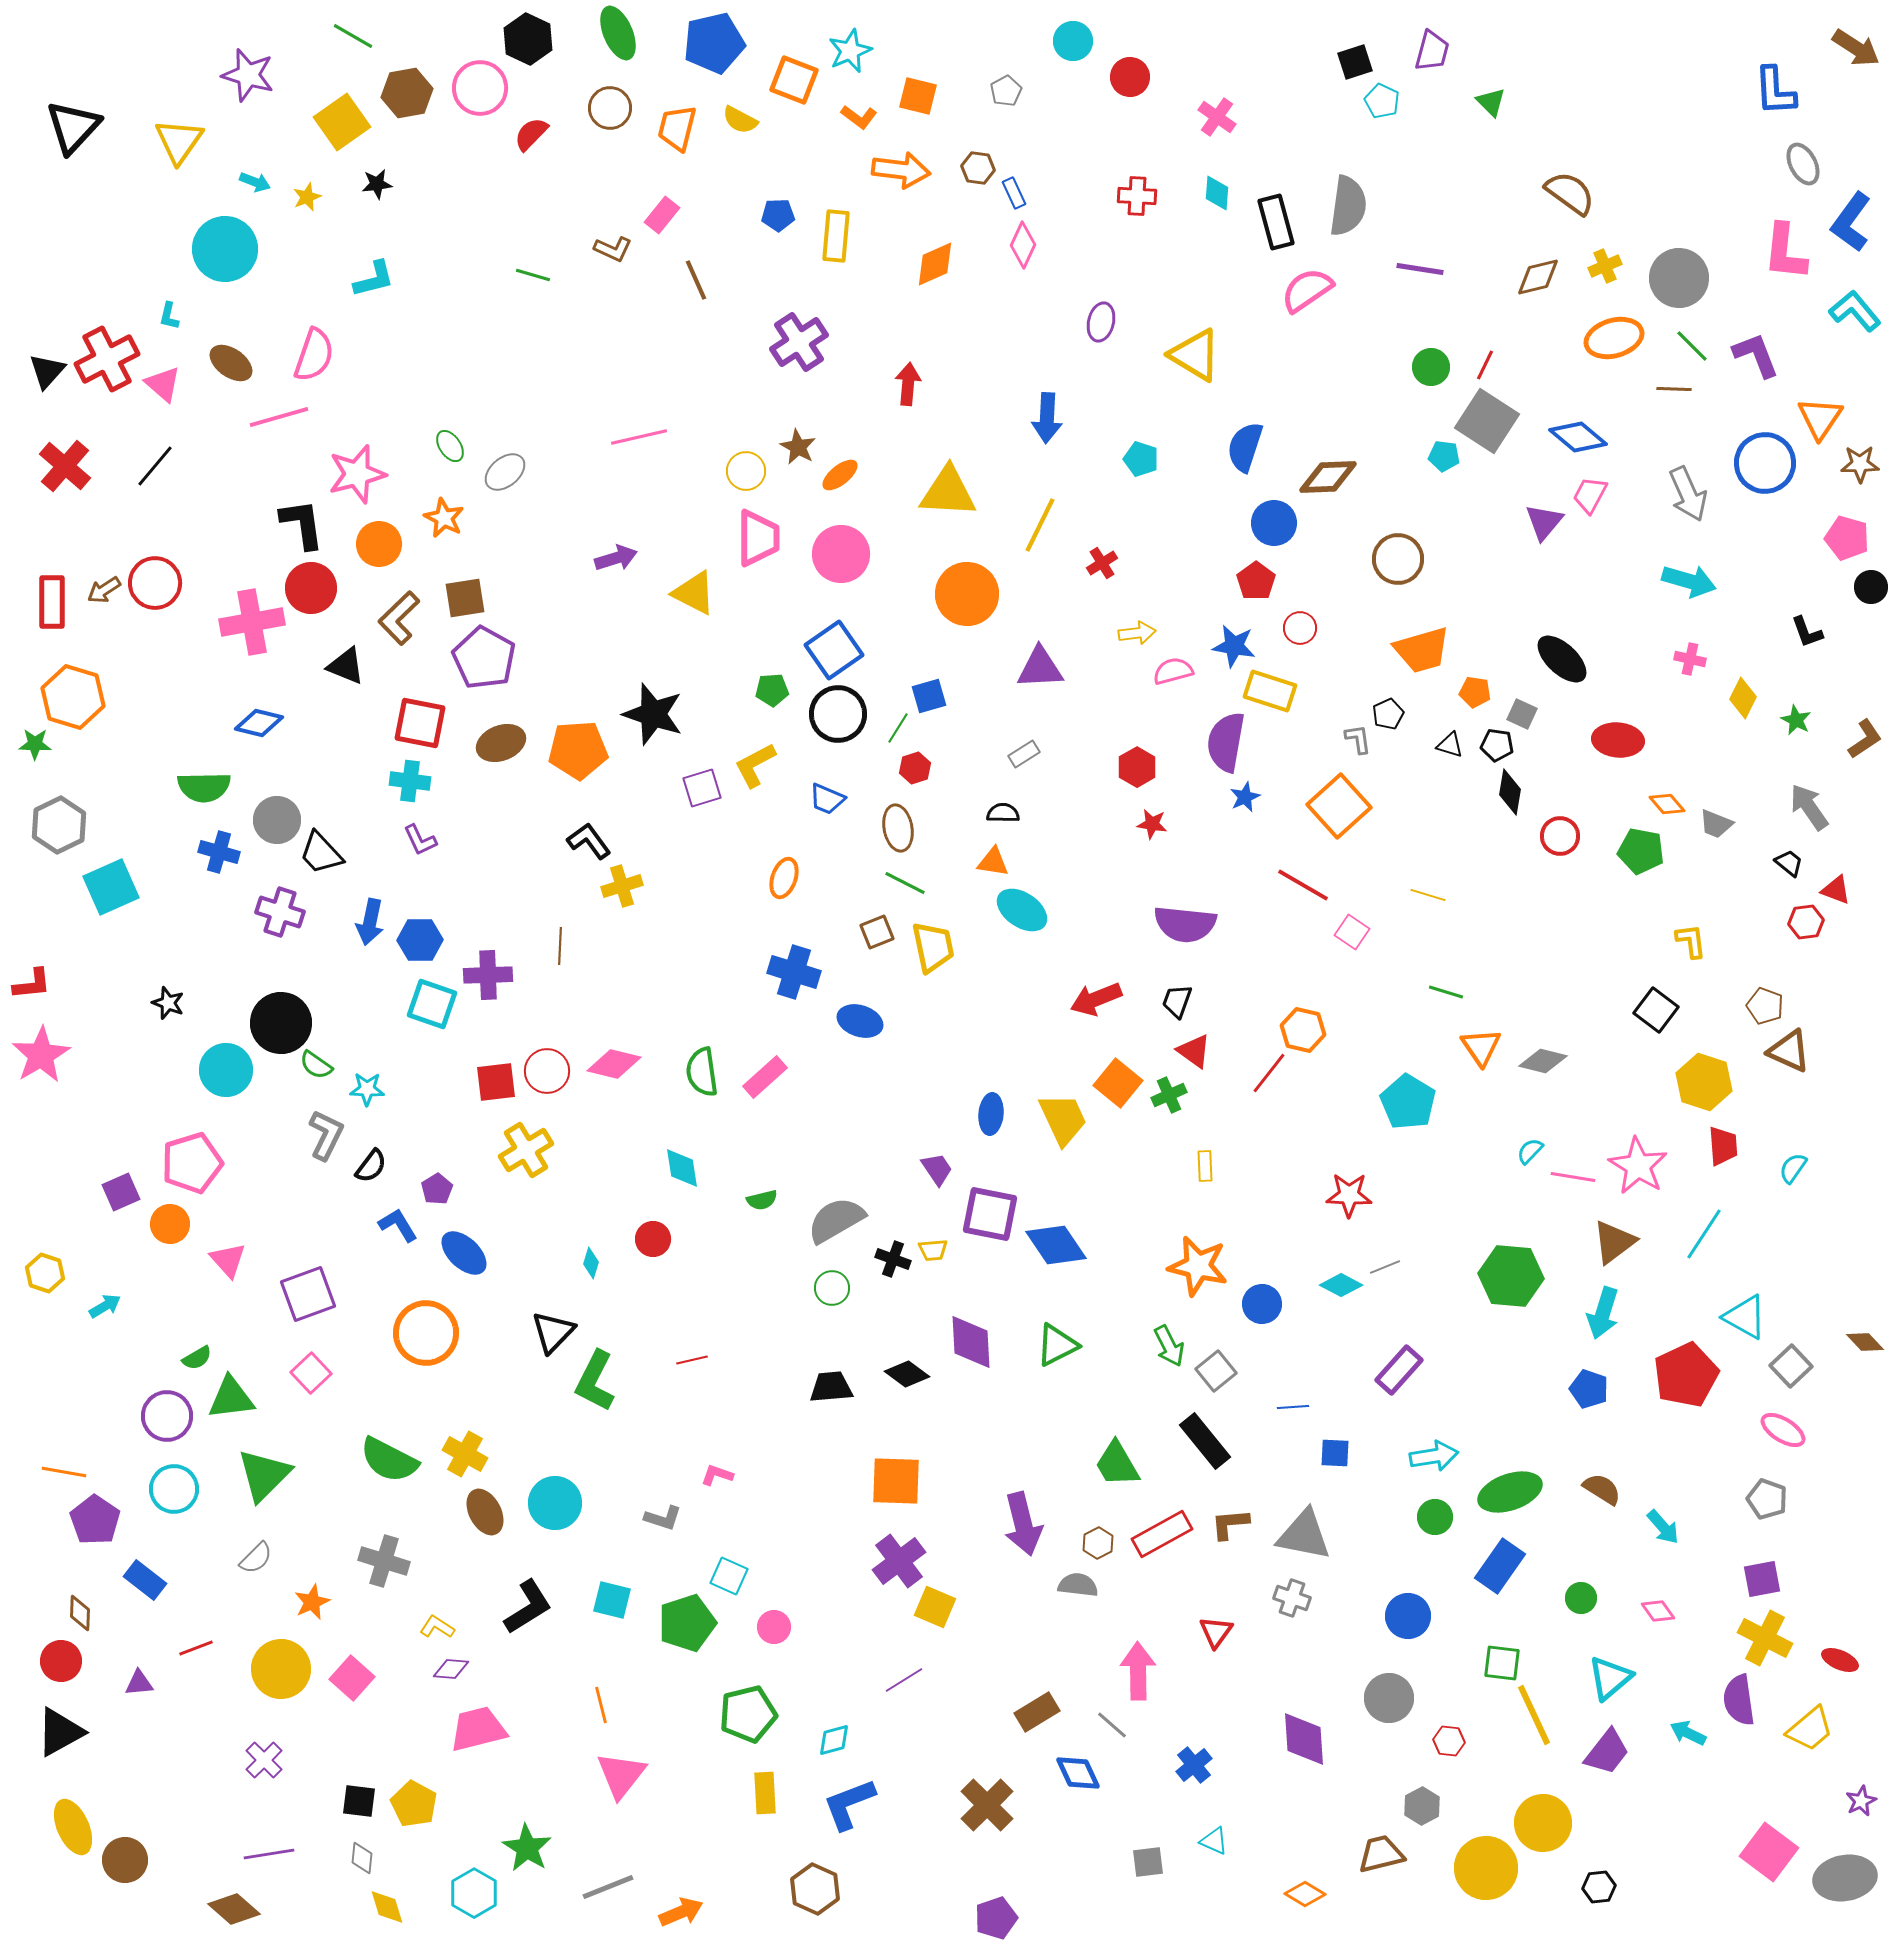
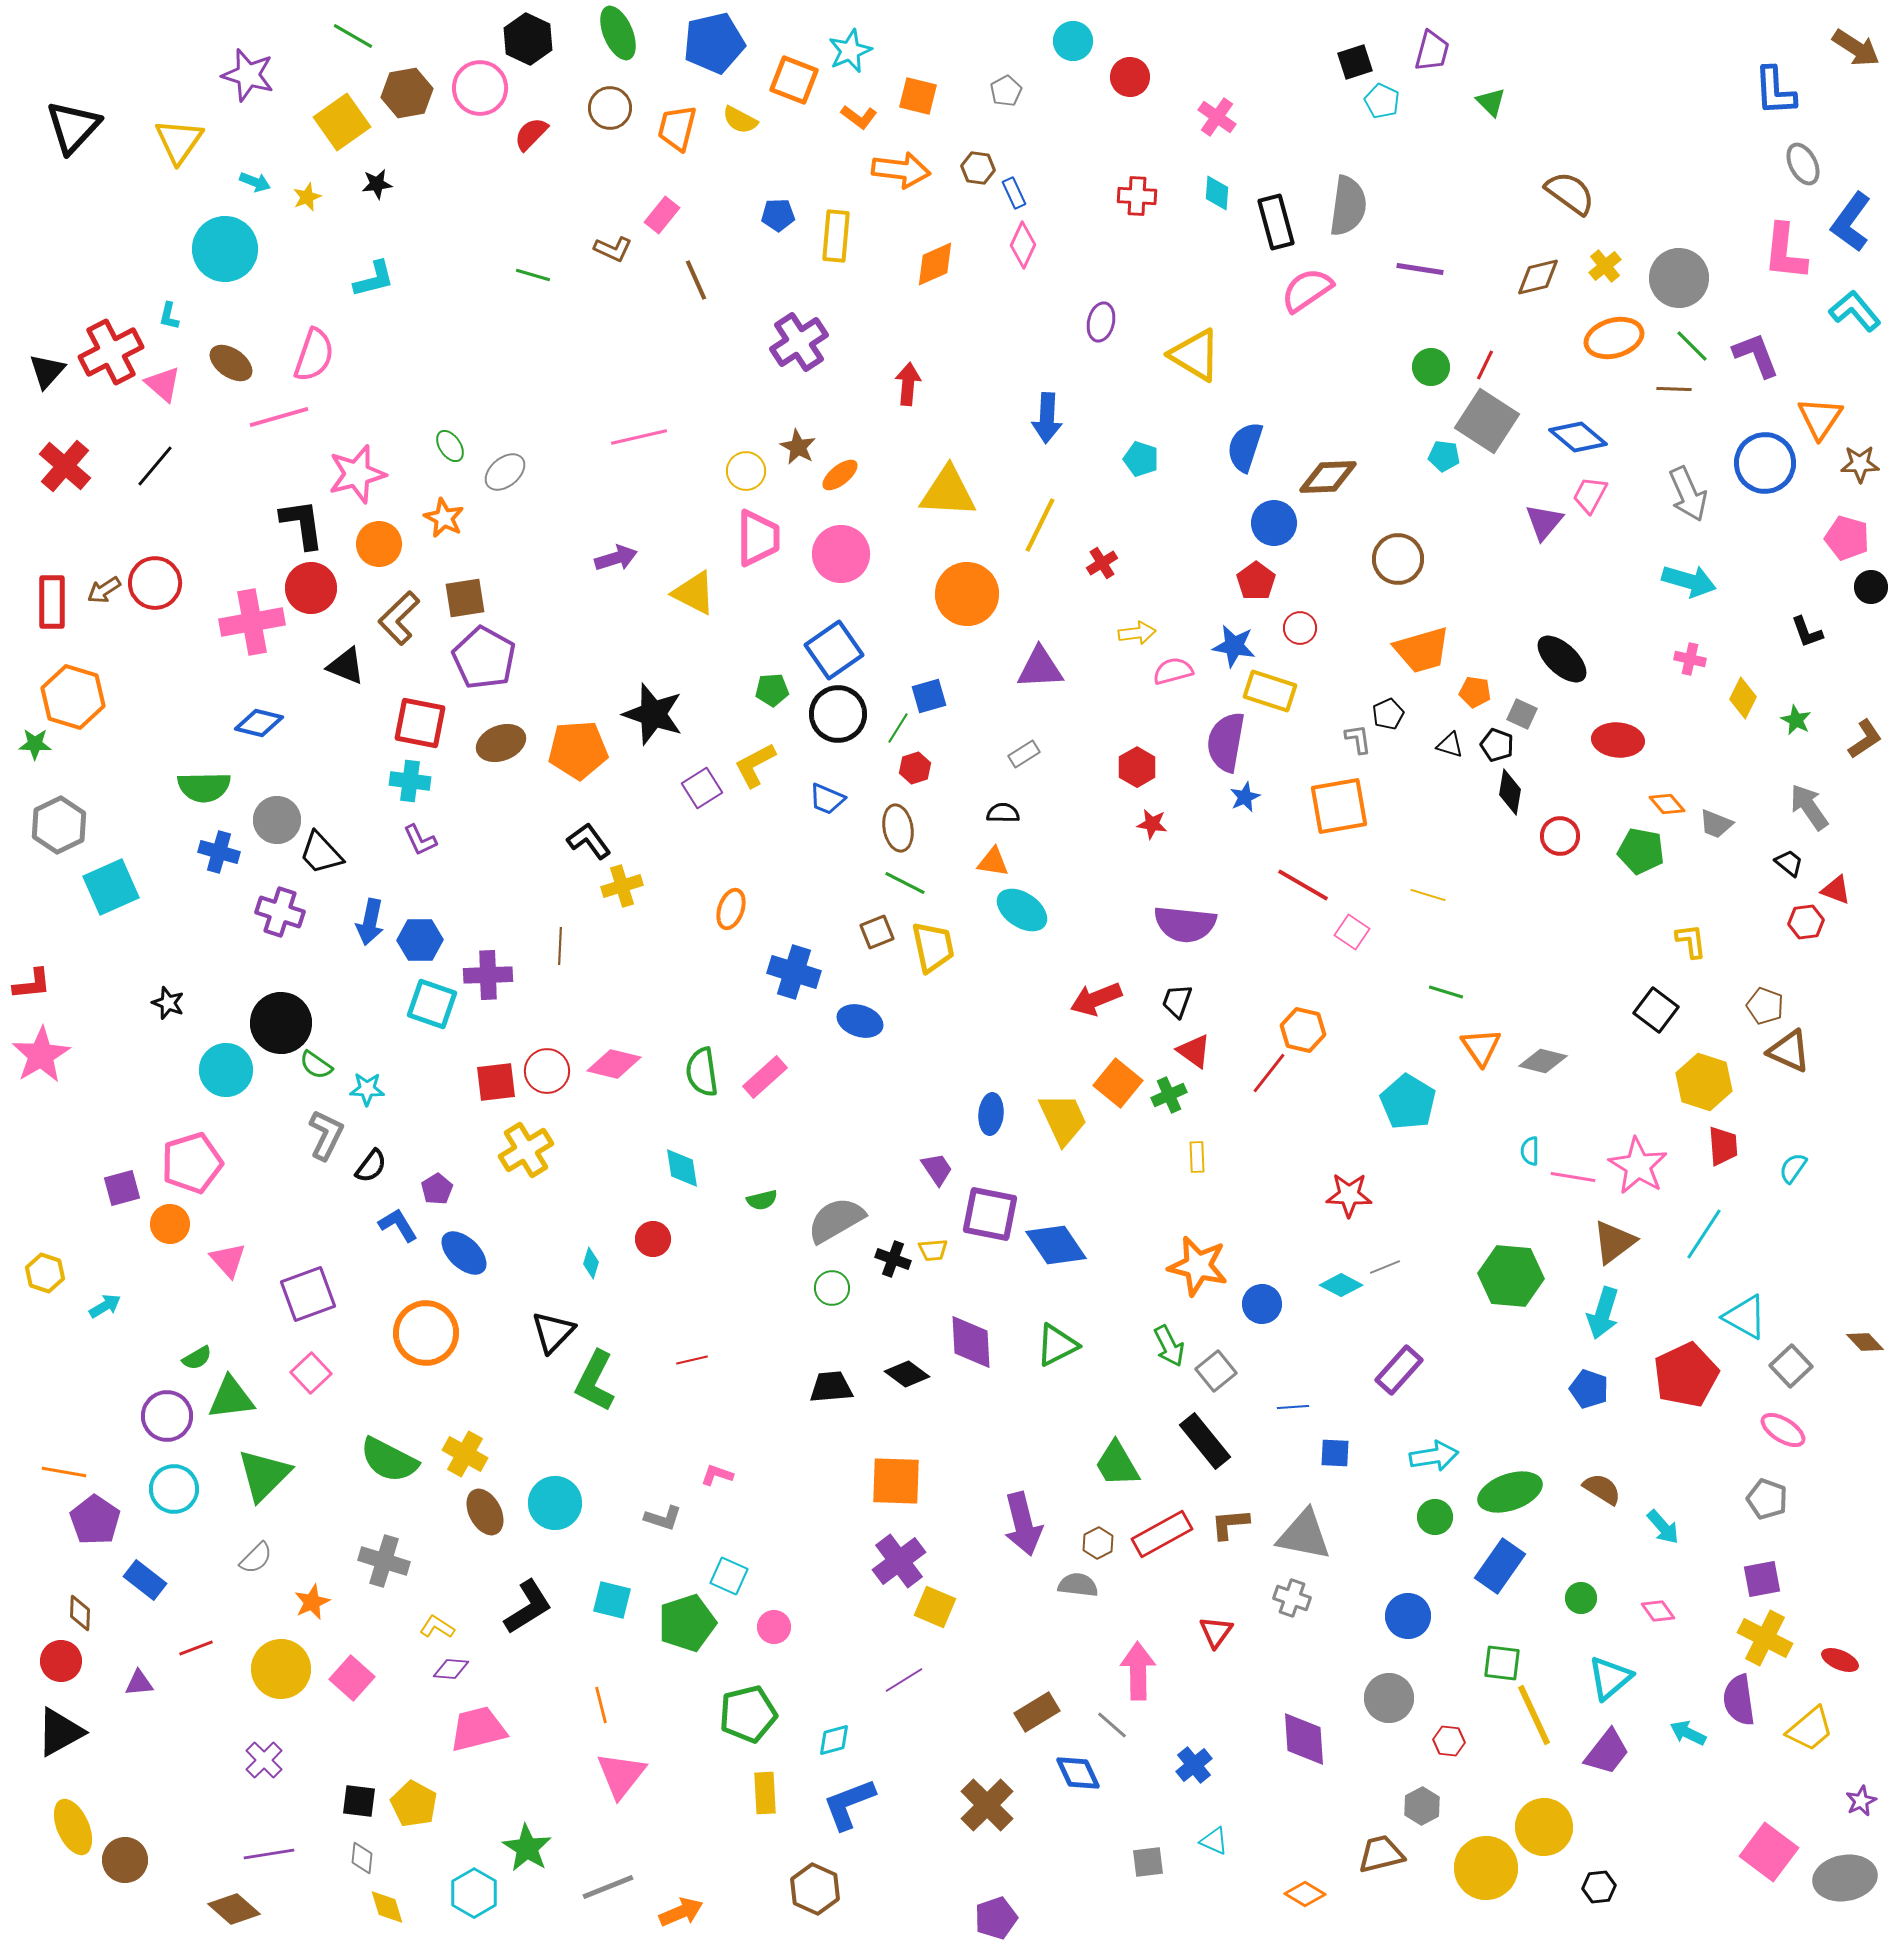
yellow cross at (1605, 266): rotated 16 degrees counterclockwise
red cross at (107, 359): moved 4 px right, 7 px up
black pentagon at (1497, 745): rotated 12 degrees clockwise
purple square at (702, 788): rotated 15 degrees counterclockwise
orange square at (1339, 806): rotated 32 degrees clockwise
orange ellipse at (784, 878): moved 53 px left, 31 px down
cyan semicircle at (1530, 1151): rotated 44 degrees counterclockwise
yellow rectangle at (1205, 1166): moved 8 px left, 9 px up
purple square at (121, 1192): moved 1 px right, 4 px up; rotated 9 degrees clockwise
yellow circle at (1543, 1823): moved 1 px right, 4 px down
